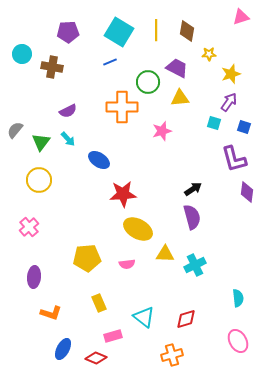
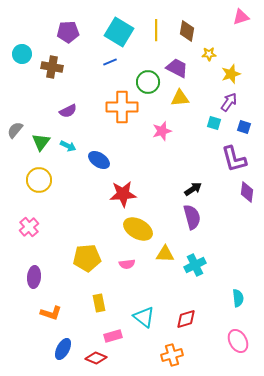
cyan arrow at (68, 139): moved 7 px down; rotated 21 degrees counterclockwise
yellow rectangle at (99, 303): rotated 12 degrees clockwise
